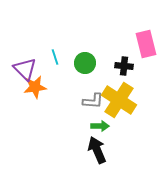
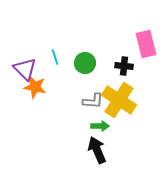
orange star: rotated 20 degrees clockwise
